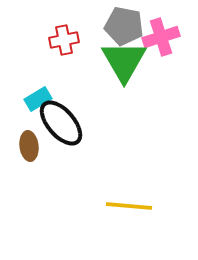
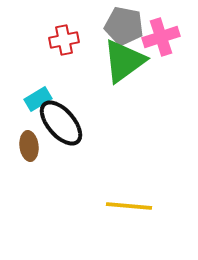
green triangle: rotated 24 degrees clockwise
